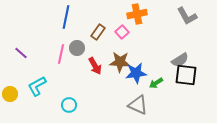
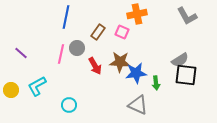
pink square: rotated 24 degrees counterclockwise
green arrow: rotated 64 degrees counterclockwise
yellow circle: moved 1 px right, 4 px up
